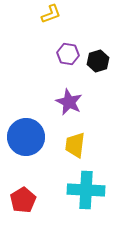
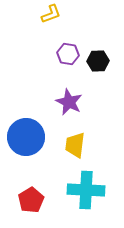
black hexagon: rotated 15 degrees clockwise
red pentagon: moved 8 px right
